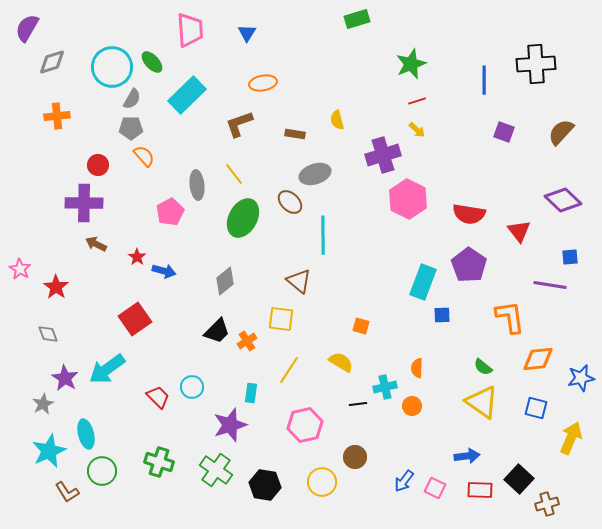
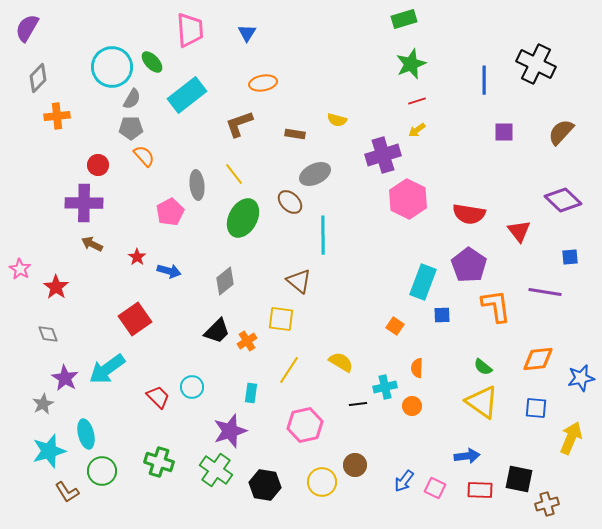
green rectangle at (357, 19): moved 47 px right
gray diamond at (52, 62): moved 14 px left, 16 px down; rotated 28 degrees counterclockwise
black cross at (536, 64): rotated 30 degrees clockwise
cyan rectangle at (187, 95): rotated 6 degrees clockwise
yellow semicircle at (337, 120): rotated 60 degrees counterclockwise
yellow arrow at (417, 130): rotated 102 degrees clockwise
purple square at (504, 132): rotated 20 degrees counterclockwise
gray ellipse at (315, 174): rotated 8 degrees counterclockwise
brown arrow at (96, 244): moved 4 px left
blue arrow at (164, 271): moved 5 px right
purple line at (550, 285): moved 5 px left, 7 px down
orange L-shape at (510, 317): moved 14 px left, 11 px up
orange square at (361, 326): moved 34 px right; rotated 18 degrees clockwise
blue square at (536, 408): rotated 10 degrees counterclockwise
purple star at (230, 425): moved 6 px down
cyan star at (49, 451): rotated 8 degrees clockwise
brown circle at (355, 457): moved 8 px down
black square at (519, 479): rotated 32 degrees counterclockwise
